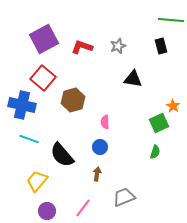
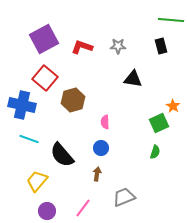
gray star: rotated 21 degrees clockwise
red square: moved 2 px right
blue circle: moved 1 px right, 1 px down
